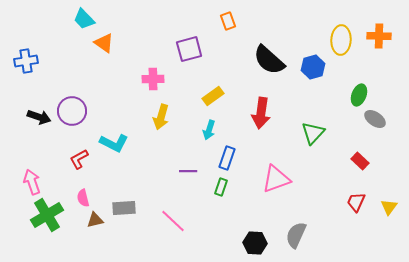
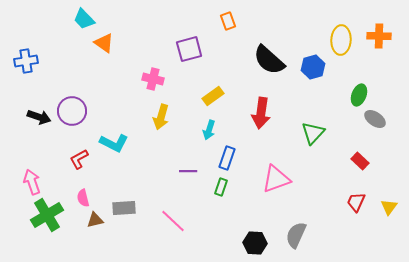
pink cross: rotated 15 degrees clockwise
